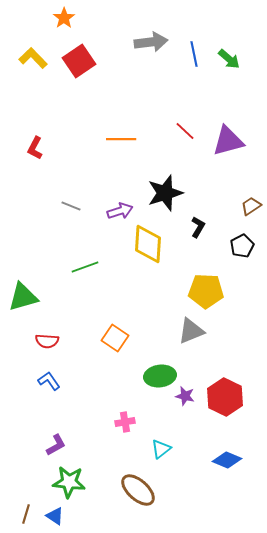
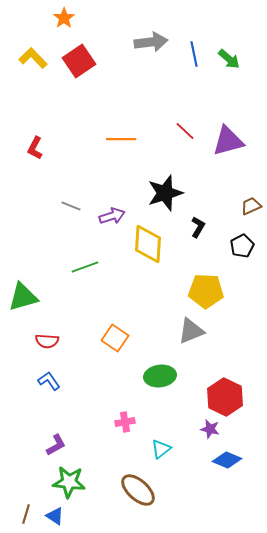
brown trapezoid: rotated 10 degrees clockwise
purple arrow: moved 8 px left, 5 px down
purple star: moved 25 px right, 33 px down
